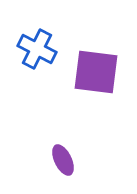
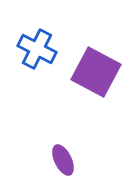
purple square: rotated 21 degrees clockwise
